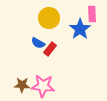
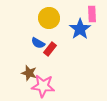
brown star: moved 7 px right, 12 px up; rotated 14 degrees clockwise
